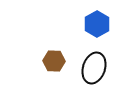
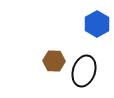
black ellipse: moved 10 px left, 3 px down
